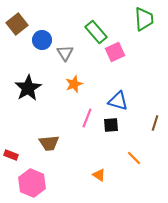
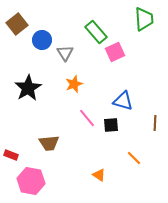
blue triangle: moved 5 px right
pink line: rotated 60 degrees counterclockwise
brown line: rotated 14 degrees counterclockwise
pink hexagon: moved 1 px left, 2 px up; rotated 12 degrees counterclockwise
